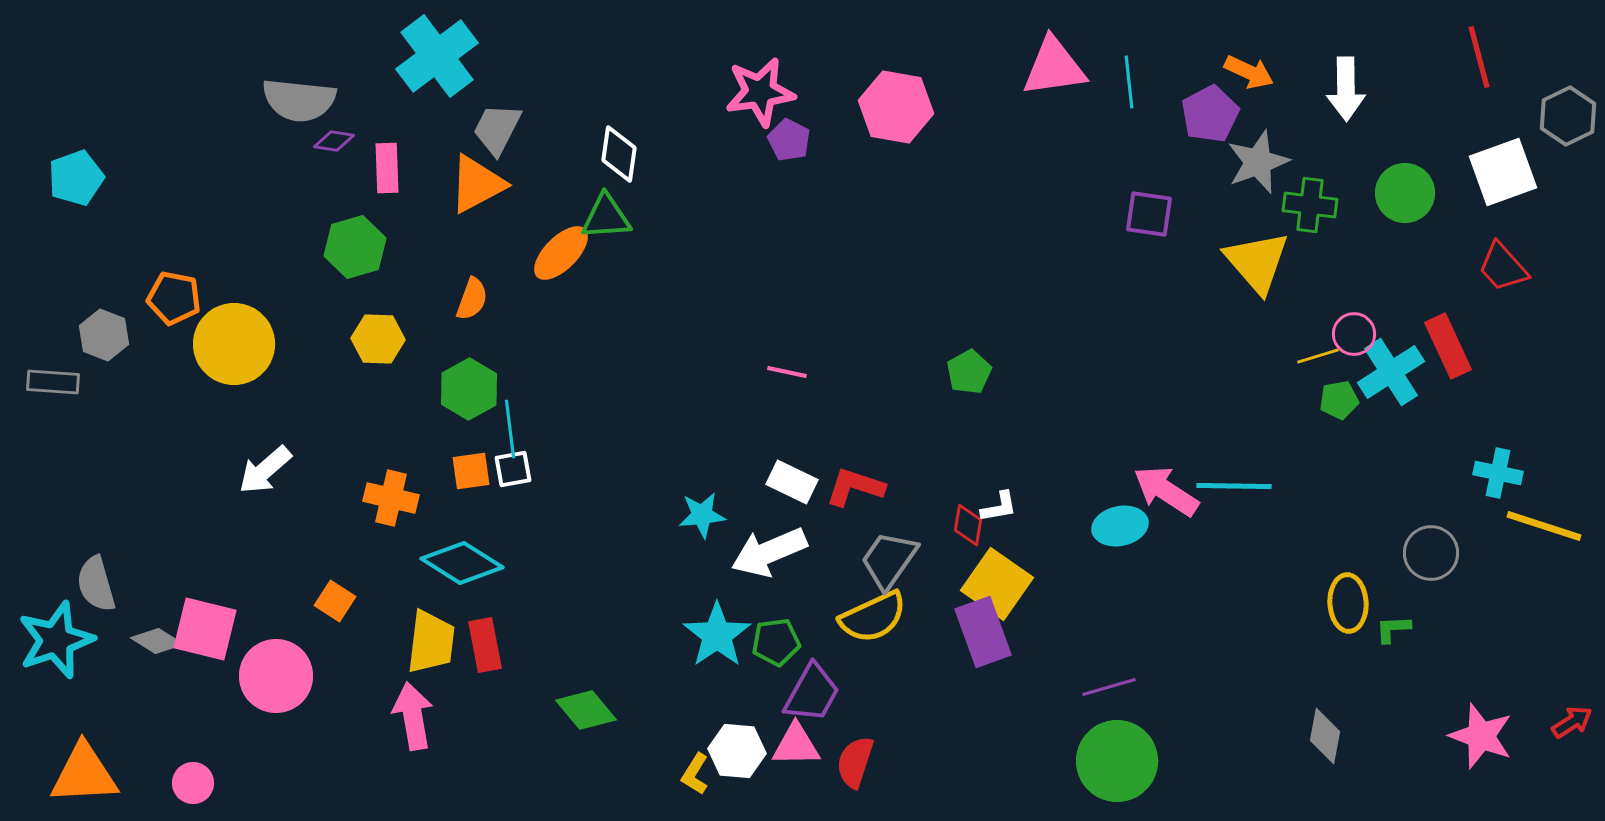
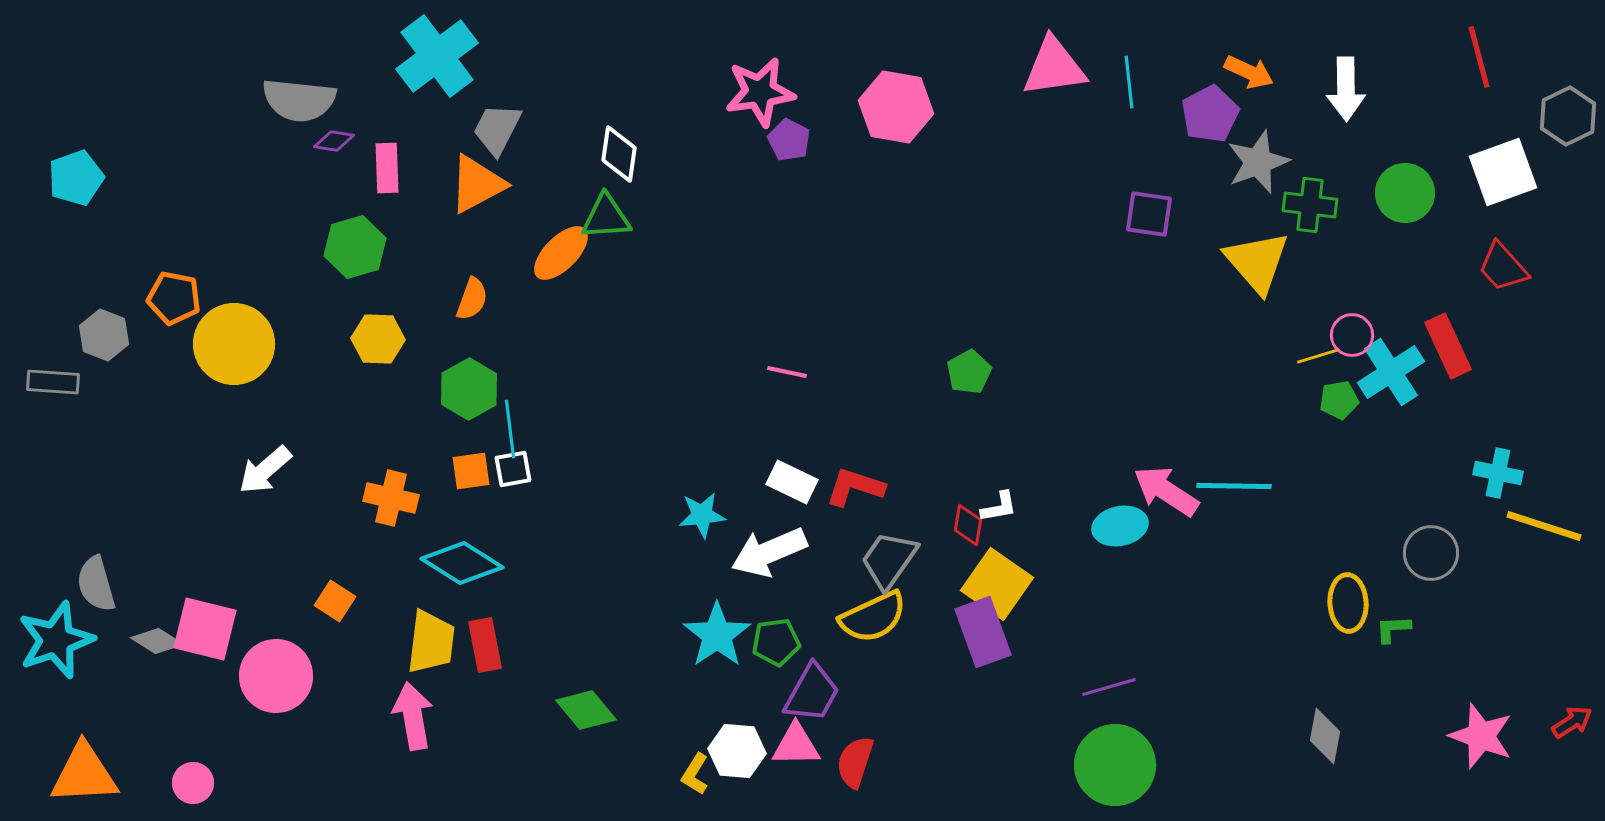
pink circle at (1354, 334): moved 2 px left, 1 px down
green circle at (1117, 761): moved 2 px left, 4 px down
